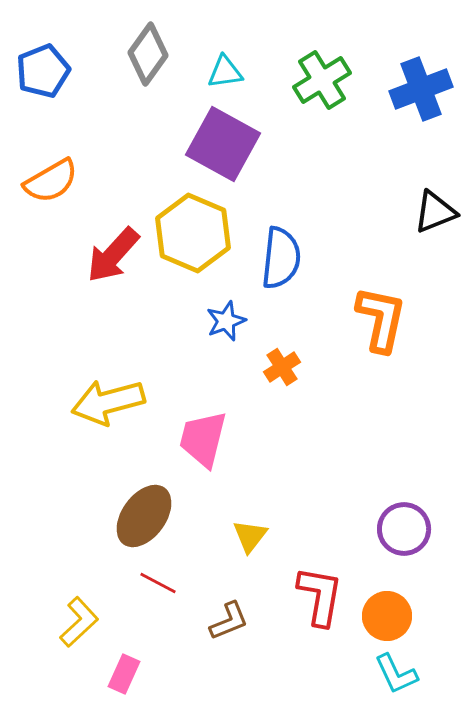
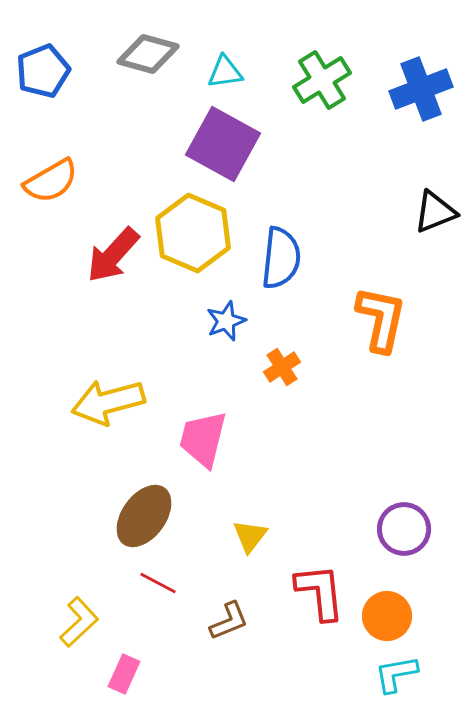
gray diamond: rotated 70 degrees clockwise
red L-shape: moved 4 px up; rotated 16 degrees counterclockwise
cyan L-shape: rotated 105 degrees clockwise
